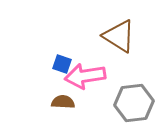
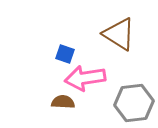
brown triangle: moved 2 px up
blue square: moved 3 px right, 10 px up
pink arrow: moved 2 px down
